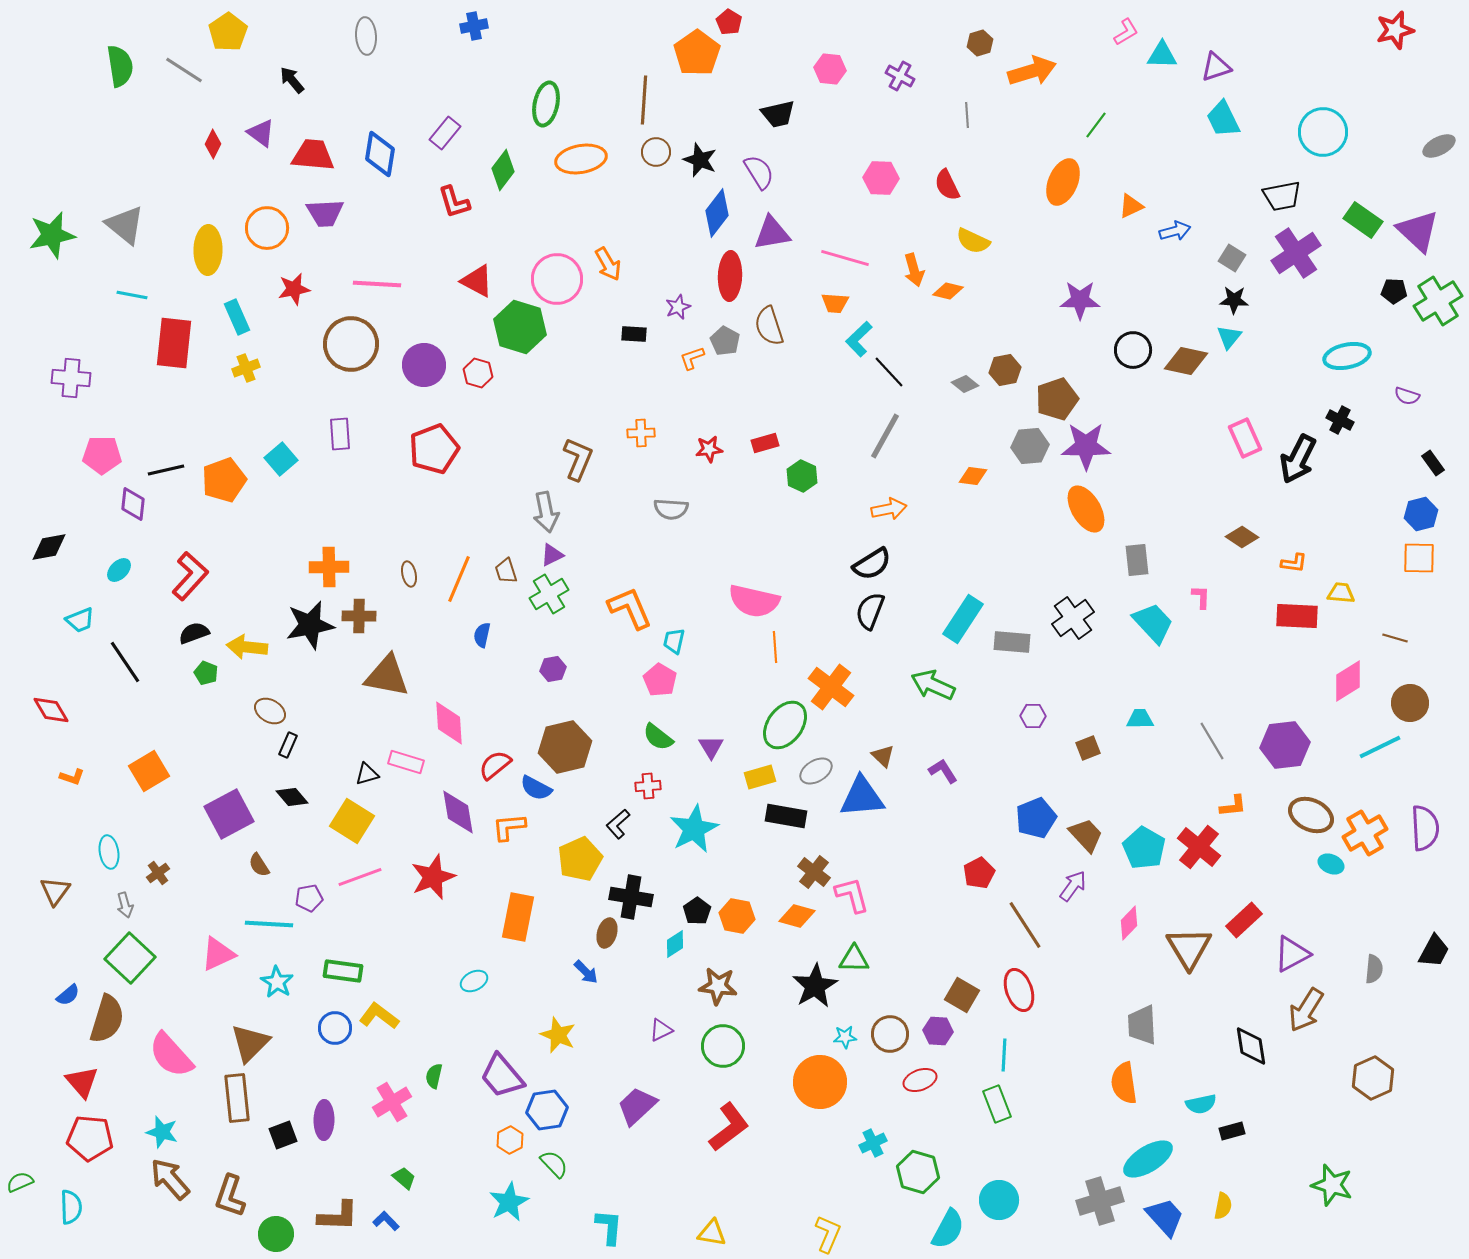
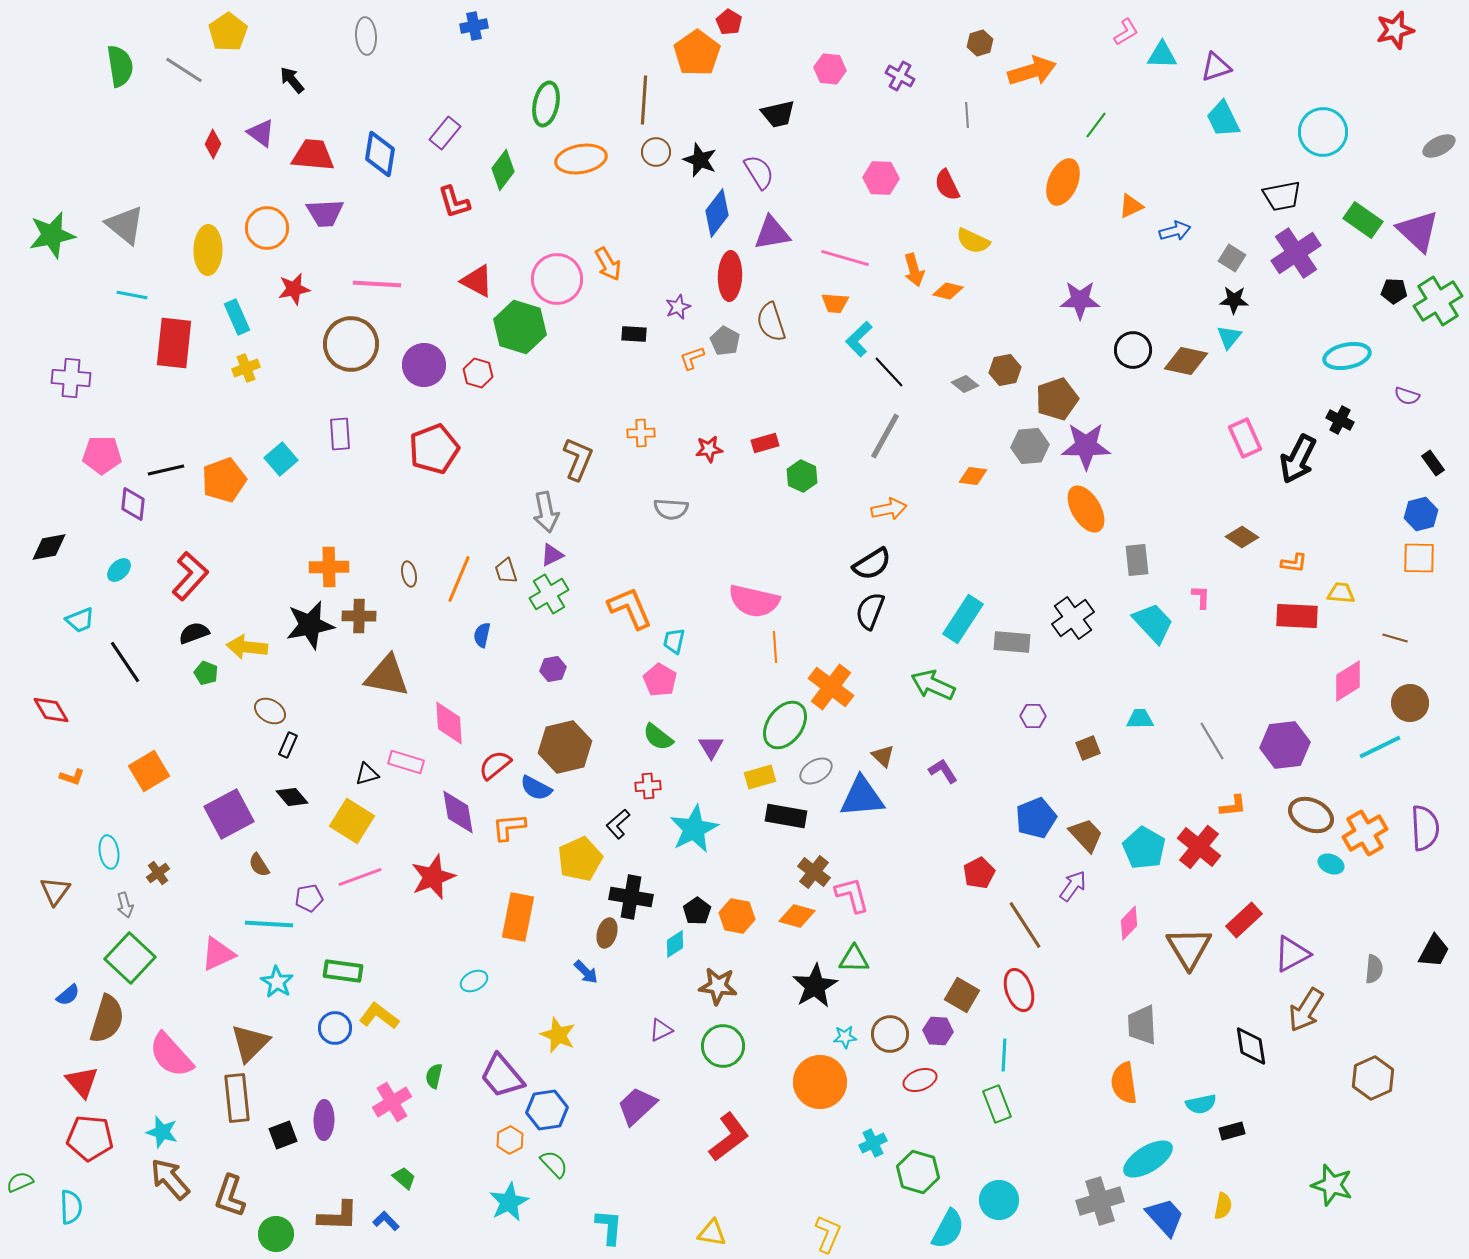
brown semicircle at (769, 326): moved 2 px right, 4 px up
red L-shape at (729, 1127): moved 10 px down
